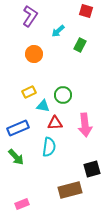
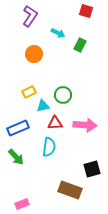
cyan arrow: moved 2 px down; rotated 112 degrees counterclockwise
cyan triangle: rotated 24 degrees counterclockwise
pink arrow: rotated 80 degrees counterclockwise
brown rectangle: rotated 35 degrees clockwise
